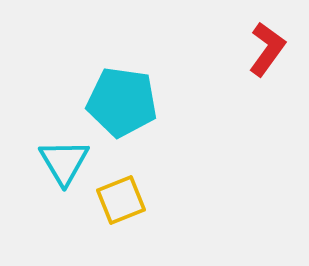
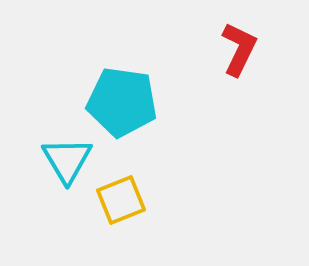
red L-shape: moved 28 px left; rotated 10 degrees counterclockwise
cyan triangle: moved 3 px right, 2 px up
